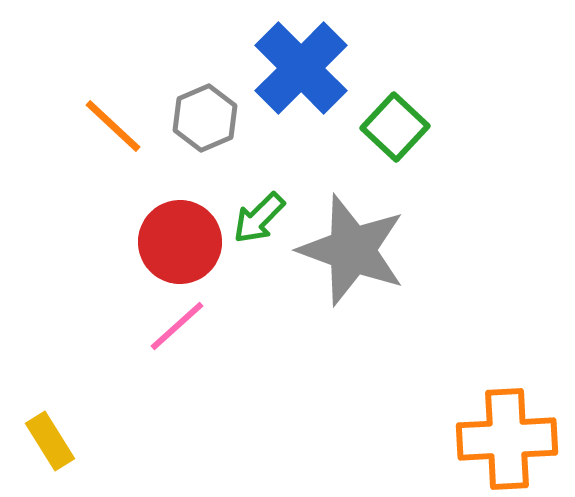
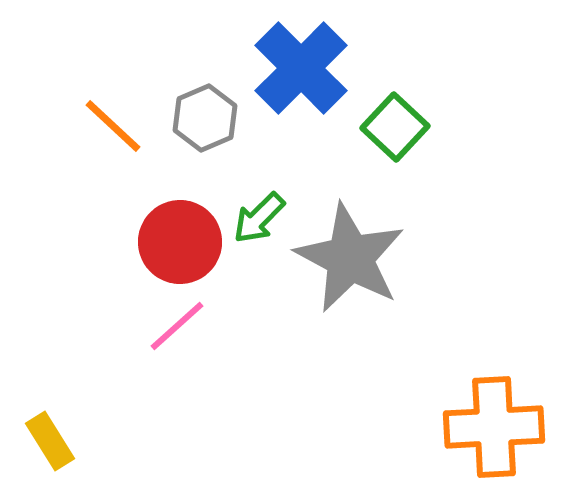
gray star: moved 2 px left, 8 px down; rotated 8 degrees clockwise
orange cross: moved 13 px left, 12 px up
